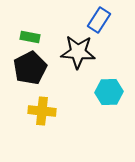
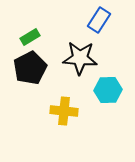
green rectangle: rotated 42 degrees counterclockwise
black star: moved 2 px right, 6 px down
cyan hexagon: moved 1 px left, 2 px up
yellow cross: moved 22 px right
